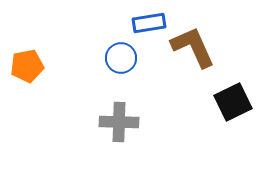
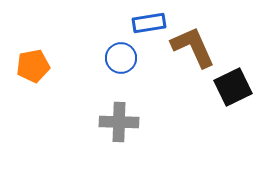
orange pentagon: moved 6 px right
black square: moved 15 px up
